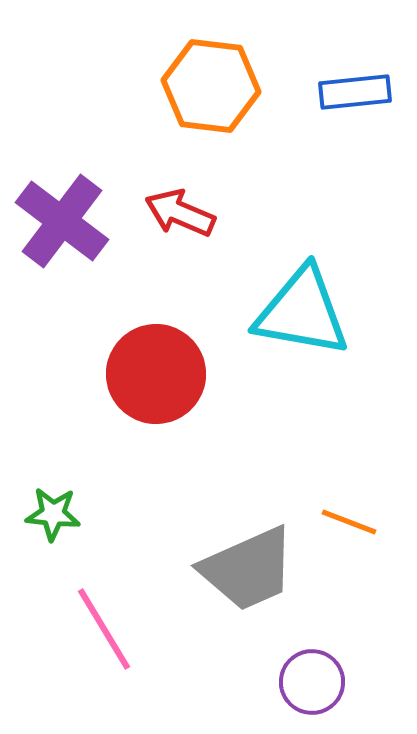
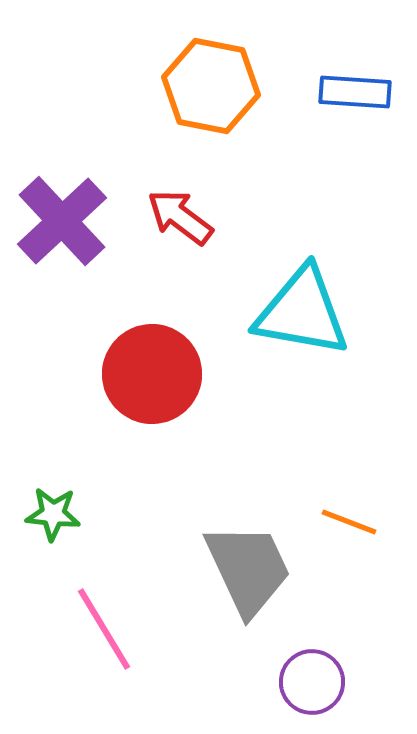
orange hexagon: rotated 4 degrees clockwise
blue rectangle: rotated 10 degrees clockwise
red arrow: moved 4 px down; rotated 14 degrees clockwise
purple cross: rotated 10 degrees clockwise
red circle: moved 4 px left
gray trapezoid: rotated 91 degrees counterclockwise
